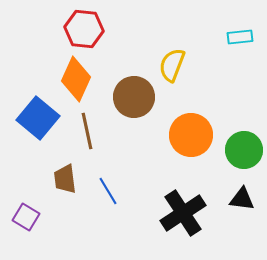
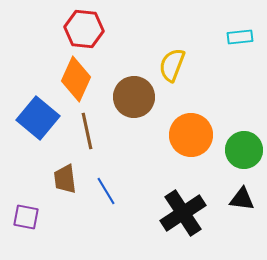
blue line: moved 2 px left
purple square: rotated 20 degrees counterclockwise
